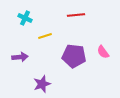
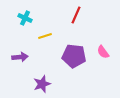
red line: rotated 60 degrees counterclockwise
